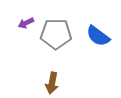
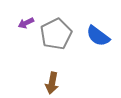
gray pentagon: rotated 28 degrees counterclockwise
